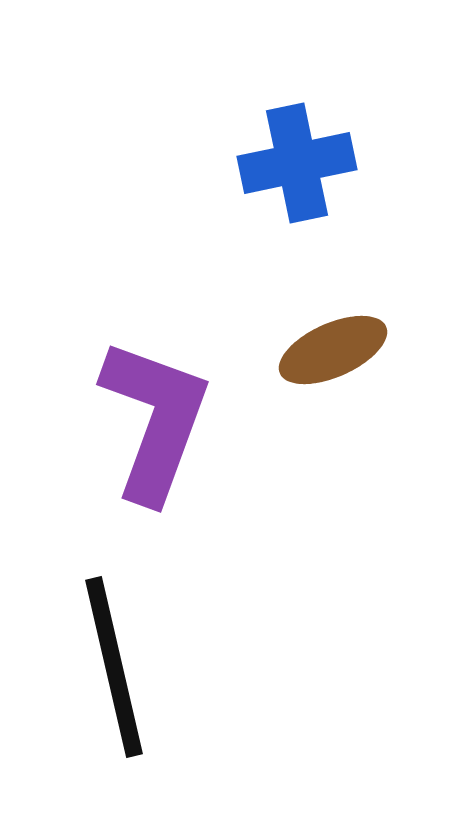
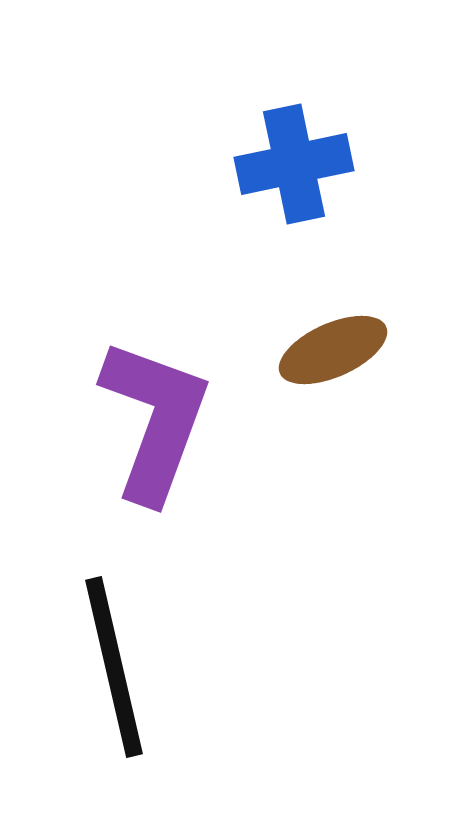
blue cross: moved 3 px left, 1 px down
